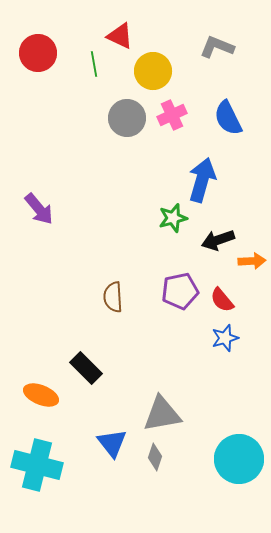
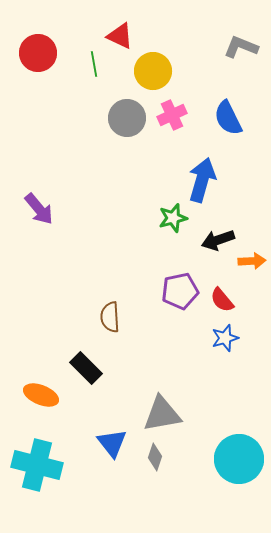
gray L-shape: moved 24 px right
brown semicircle: moved 3 px left, 20 px down
